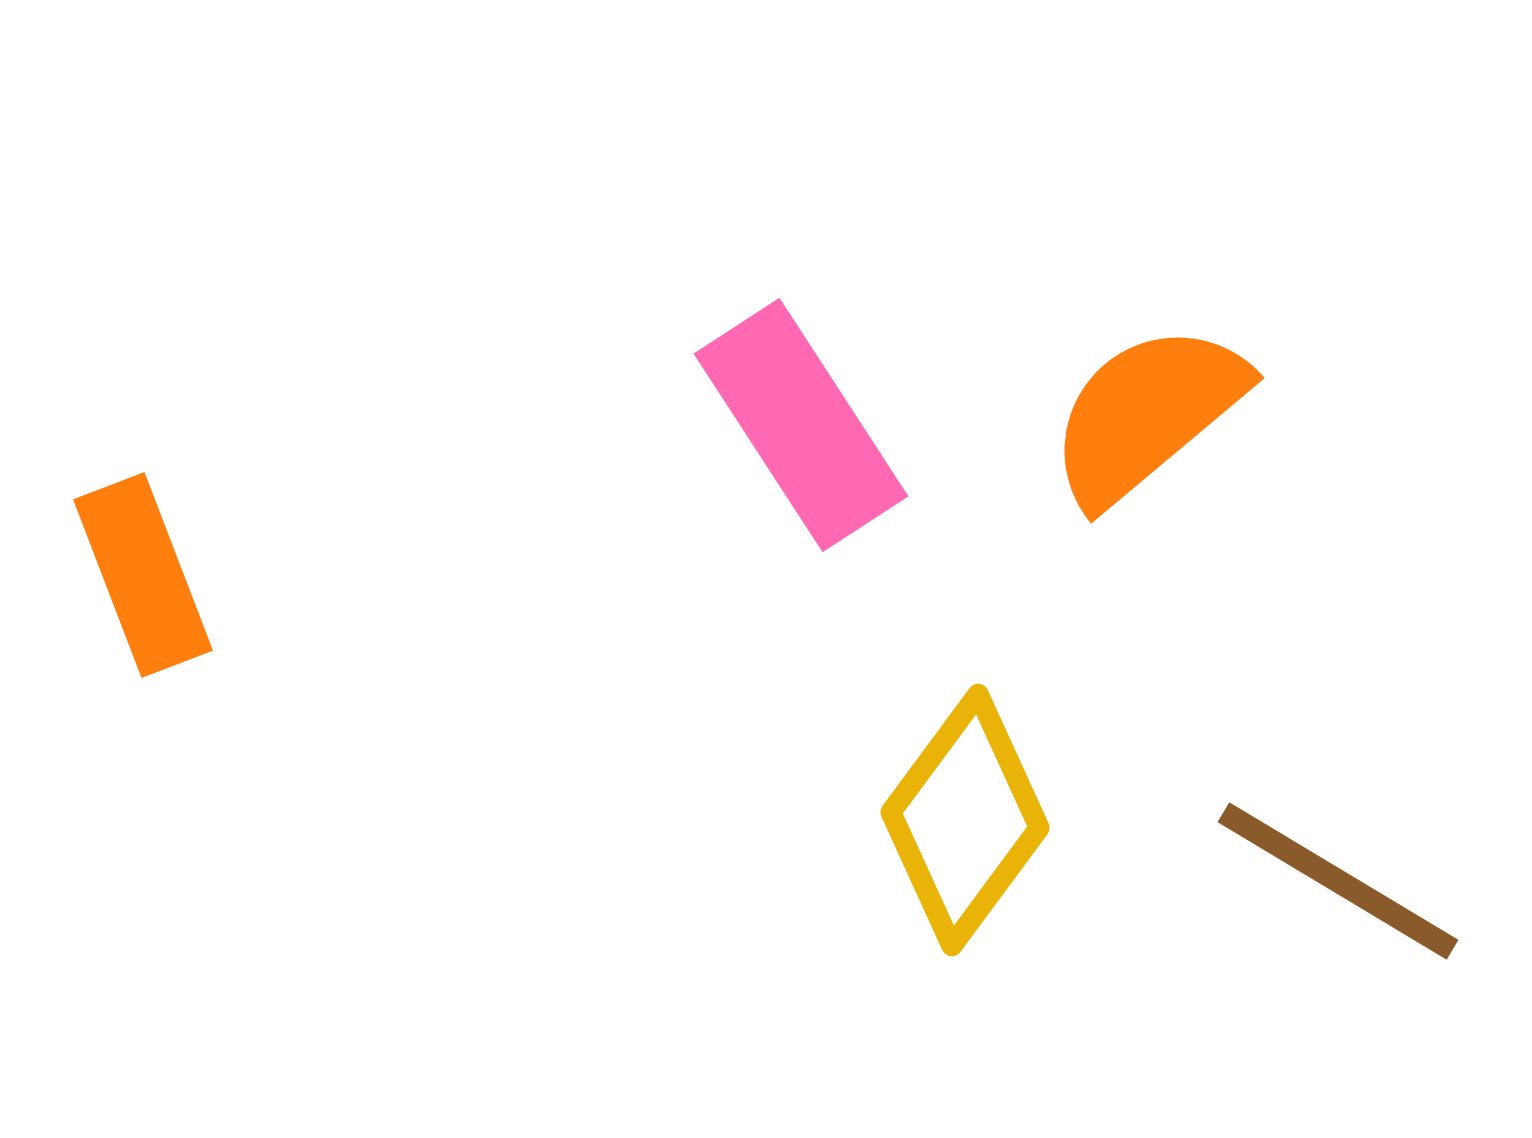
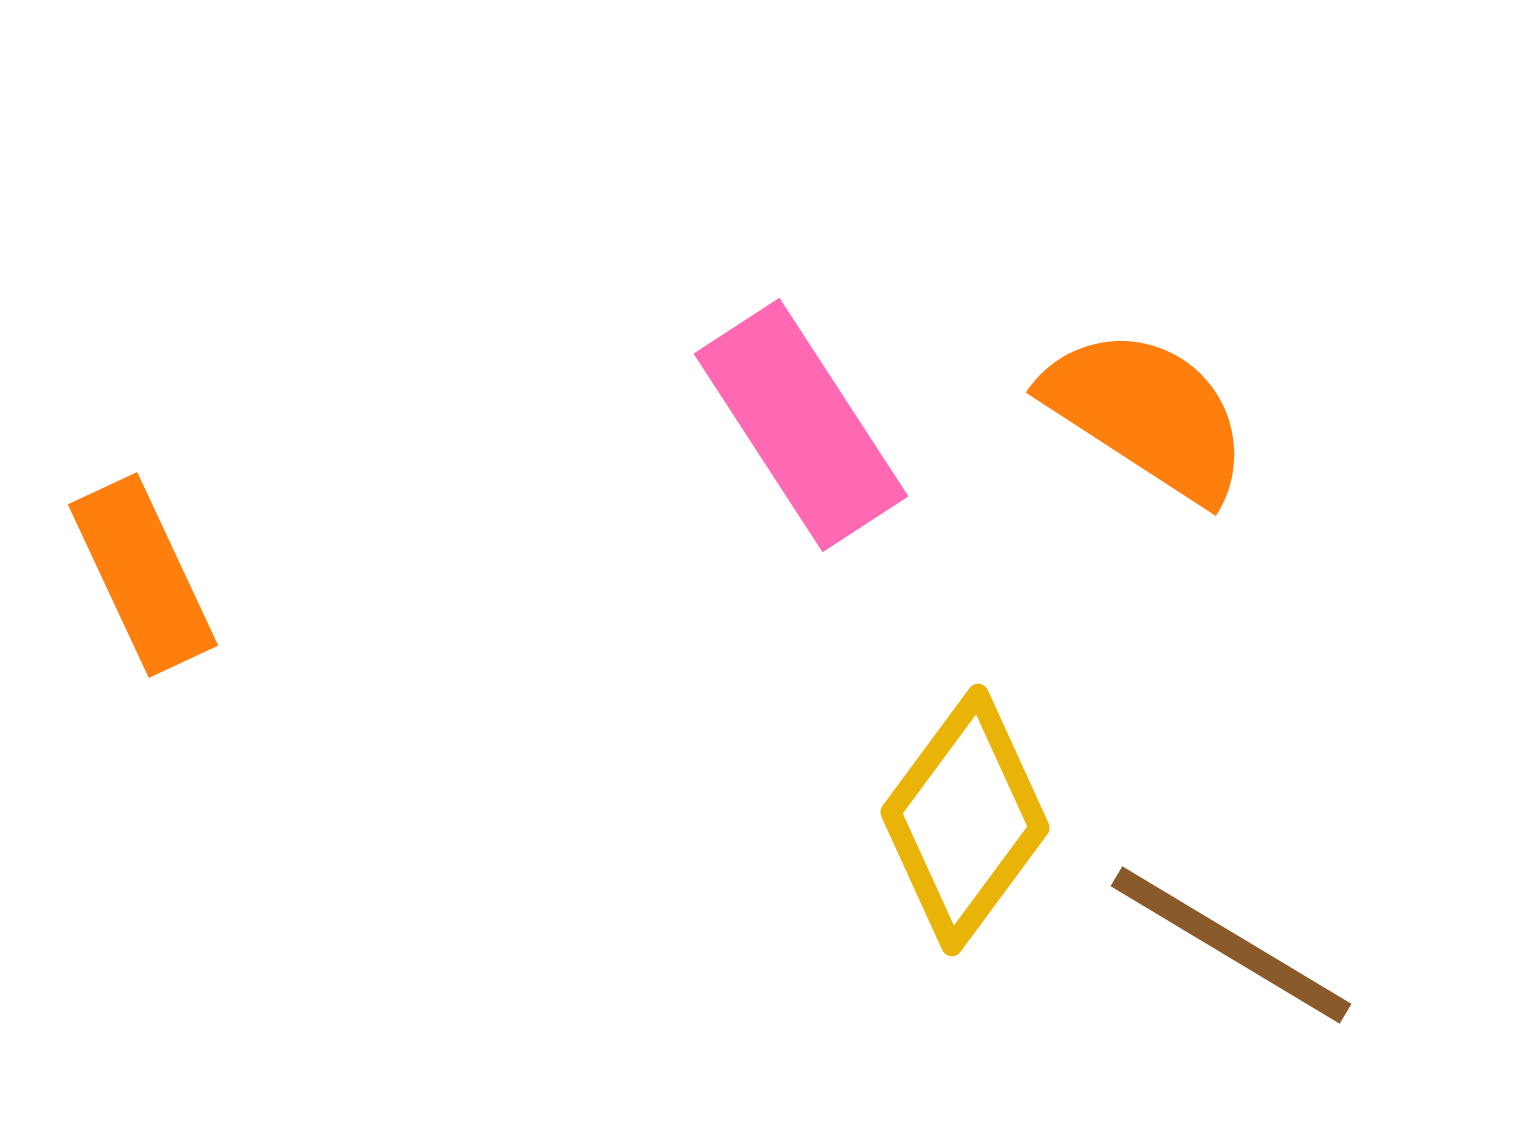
orange semicircle: rotated 73 degrees clockwise
orange rectangle: rotated 4 degrees counterclockwise
brown line: moved 107 px left, 64 px down
